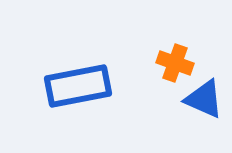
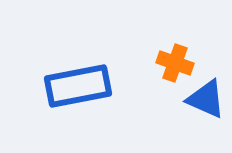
blue triangle: moved 2 px right
